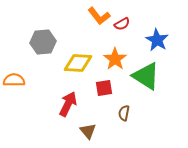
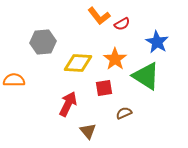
blue star: moved 2 px down
brown semicircle: rotated 56 degrees clockwise
